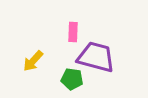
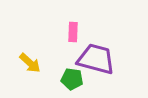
purple trapezoid: moved 2 px down
yellow arrow: moved 3 px left, 2 px down; rotated 90 degrees counterclockwise
